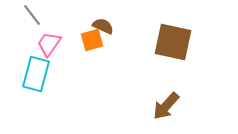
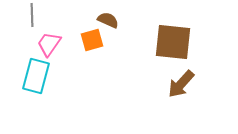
gray line: rotated 35 degrees clockwise
brown semicircle: moved 5 px right, 6 px up
brown square: rotated 6 degrees counterclockwise
cyan rectangle: moved 2 px down
brown arrow: moved 15 px right, 22 px up
